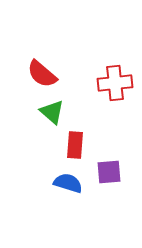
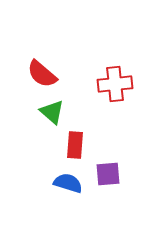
red cross: moved 1 px down
purple square: moved 1 px left, 2 px down
